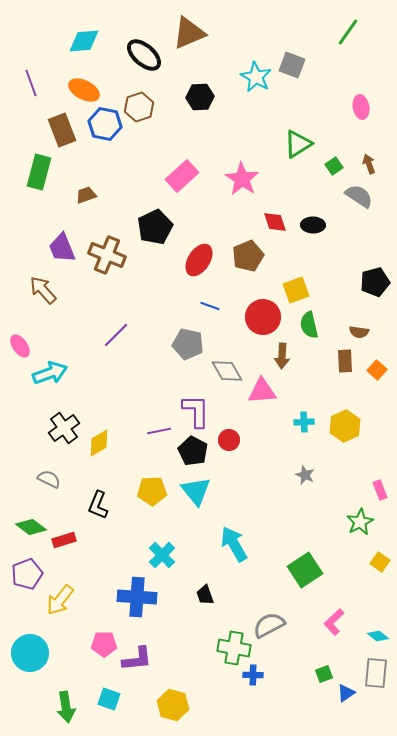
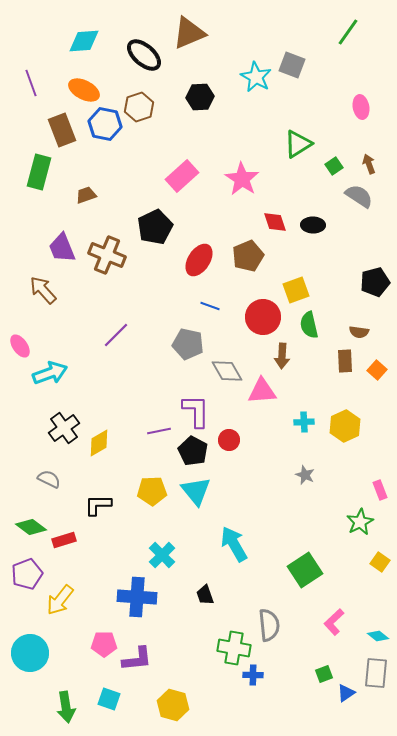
black L-shape at (98, 505): rotated 68 degrees clockwise
gray semicircle at (269, 625): rotated 112 degrees clockwise
